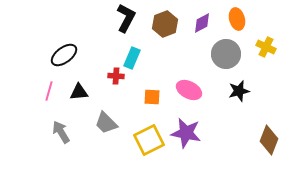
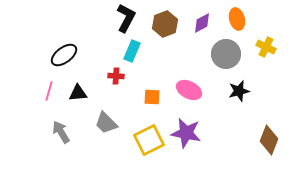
cyan rectangle: moved 7 px up
black triangle: moved 1 px left, 1 px down
